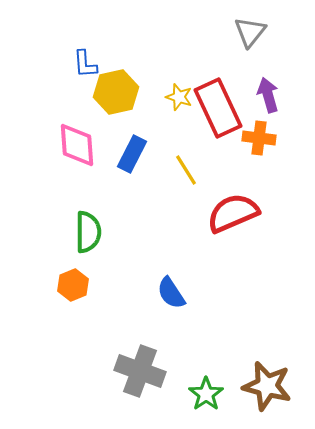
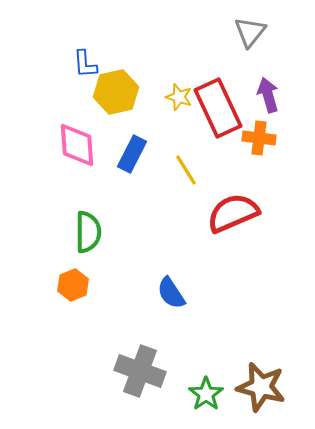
brown star: moved 6 px left, 1 px down
